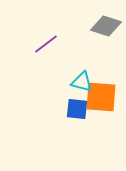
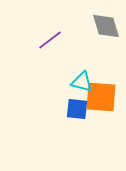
gray diamond: rotated 56 degrees clockwise
purple line: moved 4 px right, 4 px up
